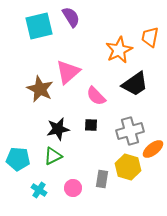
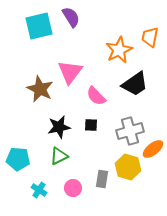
pink triangle: moved 2 px right; rotated 12 degrees counterclockwise
black star: moved 1 px right, 2 px up
green triangle: moved 6 px right
